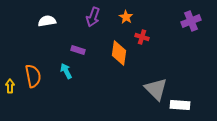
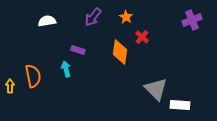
purple arrow: rotated 18 degrees clockwise
purple cross: moved 1 px right, 1 px up
red cross: rotated 24 degrees clockwise
orange diamond: moved 1 px right, 1 px up
cyan arrow: moved 2 px up; rotated 14 degrees clockwise
